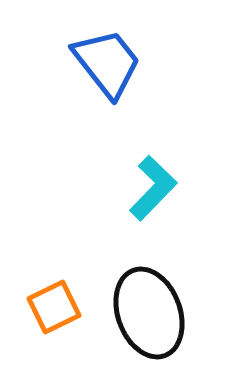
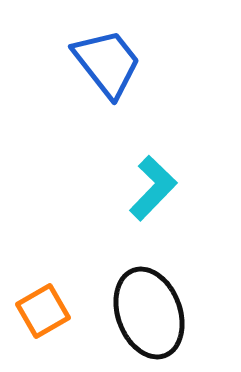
orange square: moved 11 px left, 4 px down; rotated 4 degrees counterclockwise
